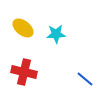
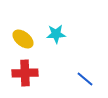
yellow ellipse: moved 11 px down
red cross: moved 1 px right, 1 px down; rotated 15 degrees counterclockwise
